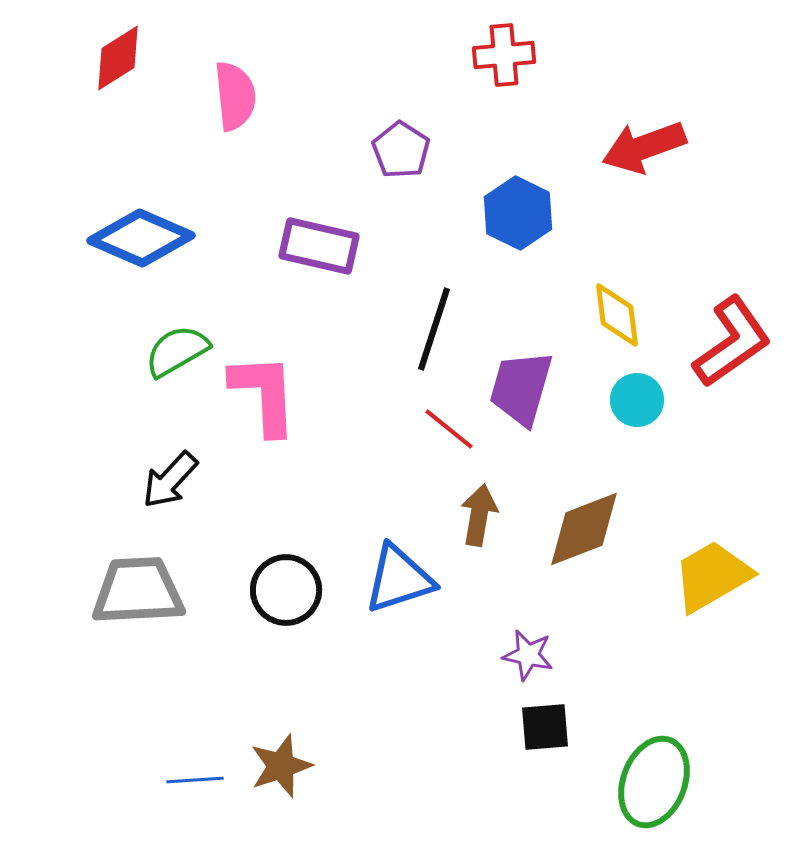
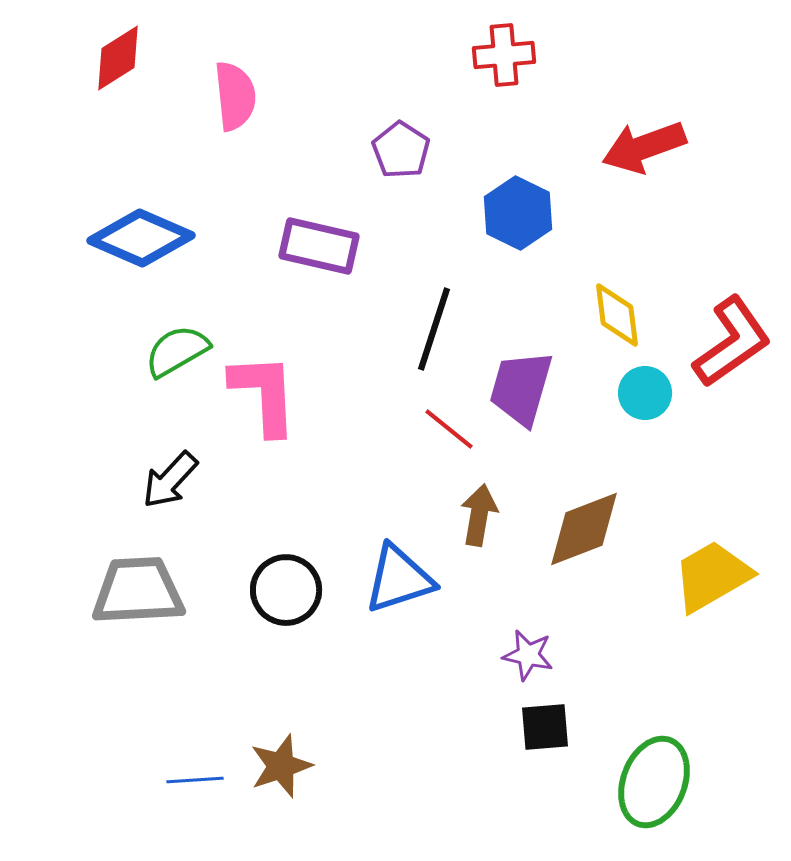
cyan circle: moved 8 px right, 7 px up
